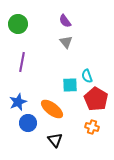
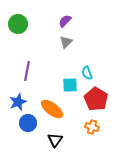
purple semicircle: rotated 80 degrees clockwise
gray triangle: rotated 24 degrees clockwise
purple line: moved 5 px right, 9 px down
cyan semicircle: moved 3 px up
black triangle: rotated 14 degrees clockwise
